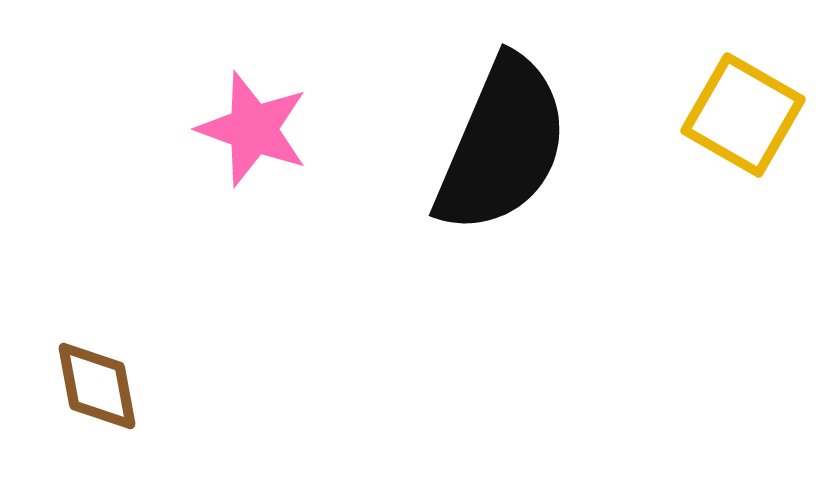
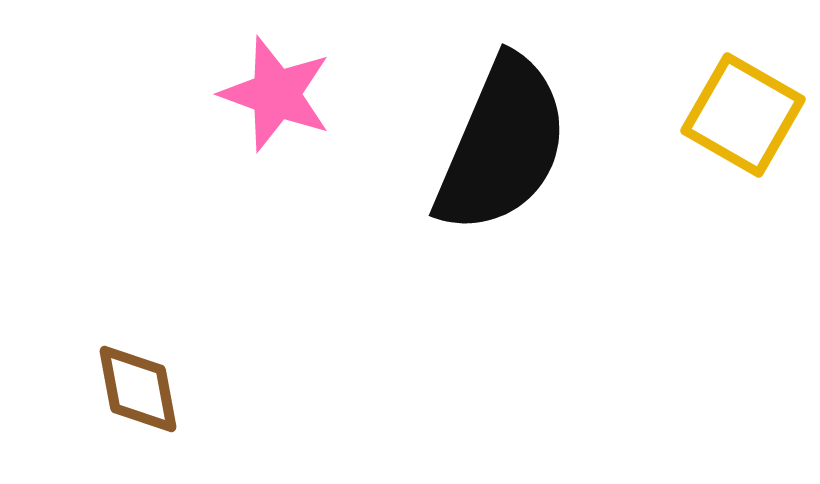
pink star: moved 23 px right, 35 px up
brown diamond: moved 41 px right, 3 px down
